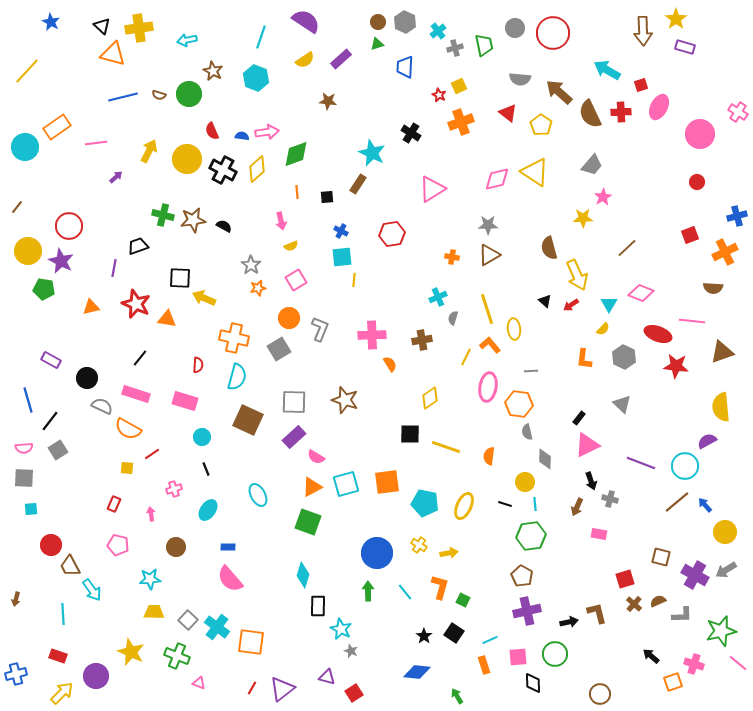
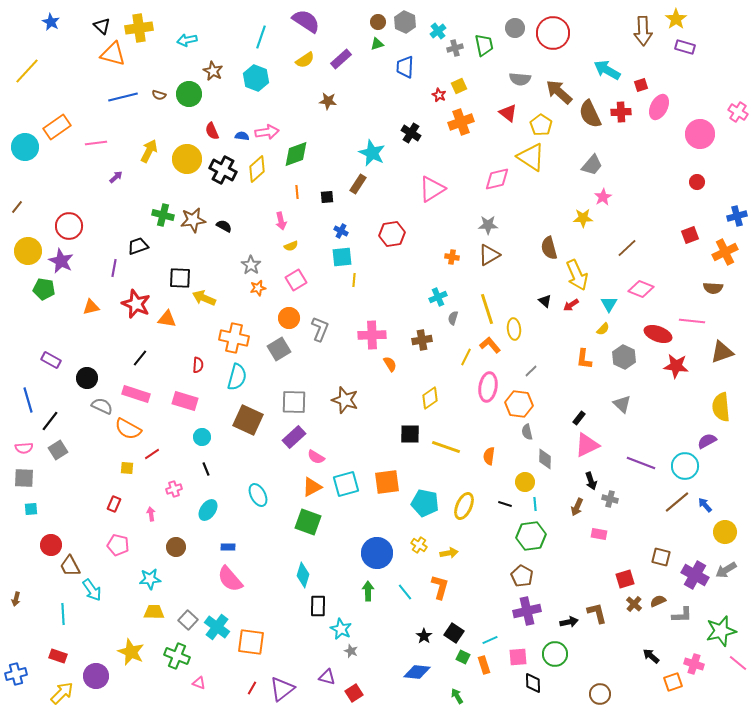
yellow triangle at (535, 172): moved 4 px left, 15 px up
pink diamond at (641, 293): moved 4 px up
gray line at (531, 371): rotated 40 degrees counterclockwise
green square at (463, 600): moved 57 px down
